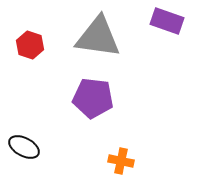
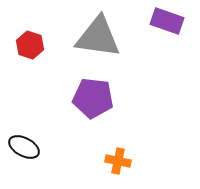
orange cross: moved 3 px left
